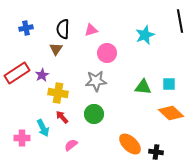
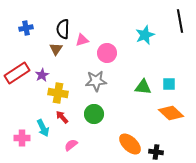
pink triangle: moved 9 px left, 10 px down
